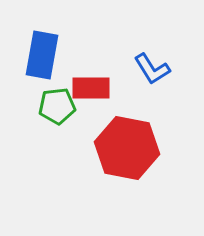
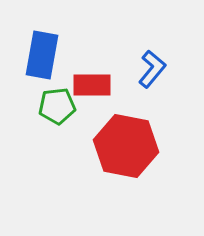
blue L-shape: rotated 108 degrees counterclockwise
red rectangle: moved 1 px right, 3 px up
red hexagon: moved 1 px left, 2 px up
